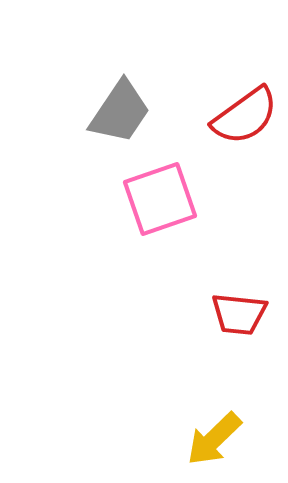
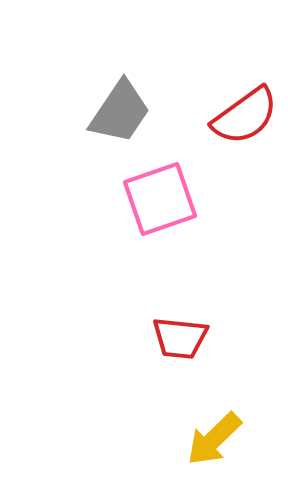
red trapezoid: moved 59 px left, 24 px down
